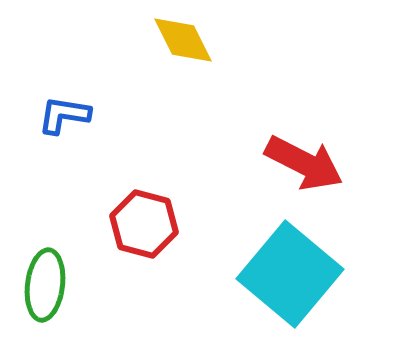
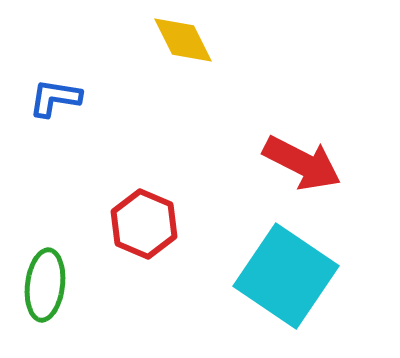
blue L-shape: moved 9 px left, 17 px up
red arrow: moved 2 px left
red hexagon: rotated 8 degrees clockwise
cyan square: moved 4 px left, 2 px down; rotated 6 degrees counterclockwise
